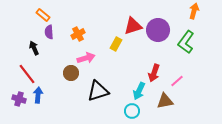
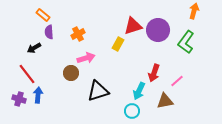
yellow rectangle: moved 2 px right
black arrow: rotated 96 degrees counterclockwise
